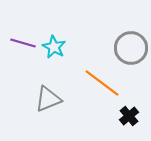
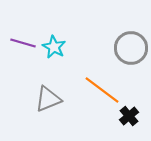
orange line: moved 7 px down
